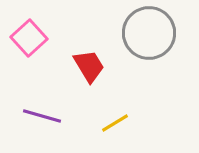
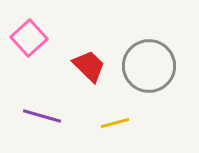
gray circle: moved 33 px down
red trapezoid: rotated 15 degrees counterclockwise
yellow line: rotated 16 degrees clockwise
